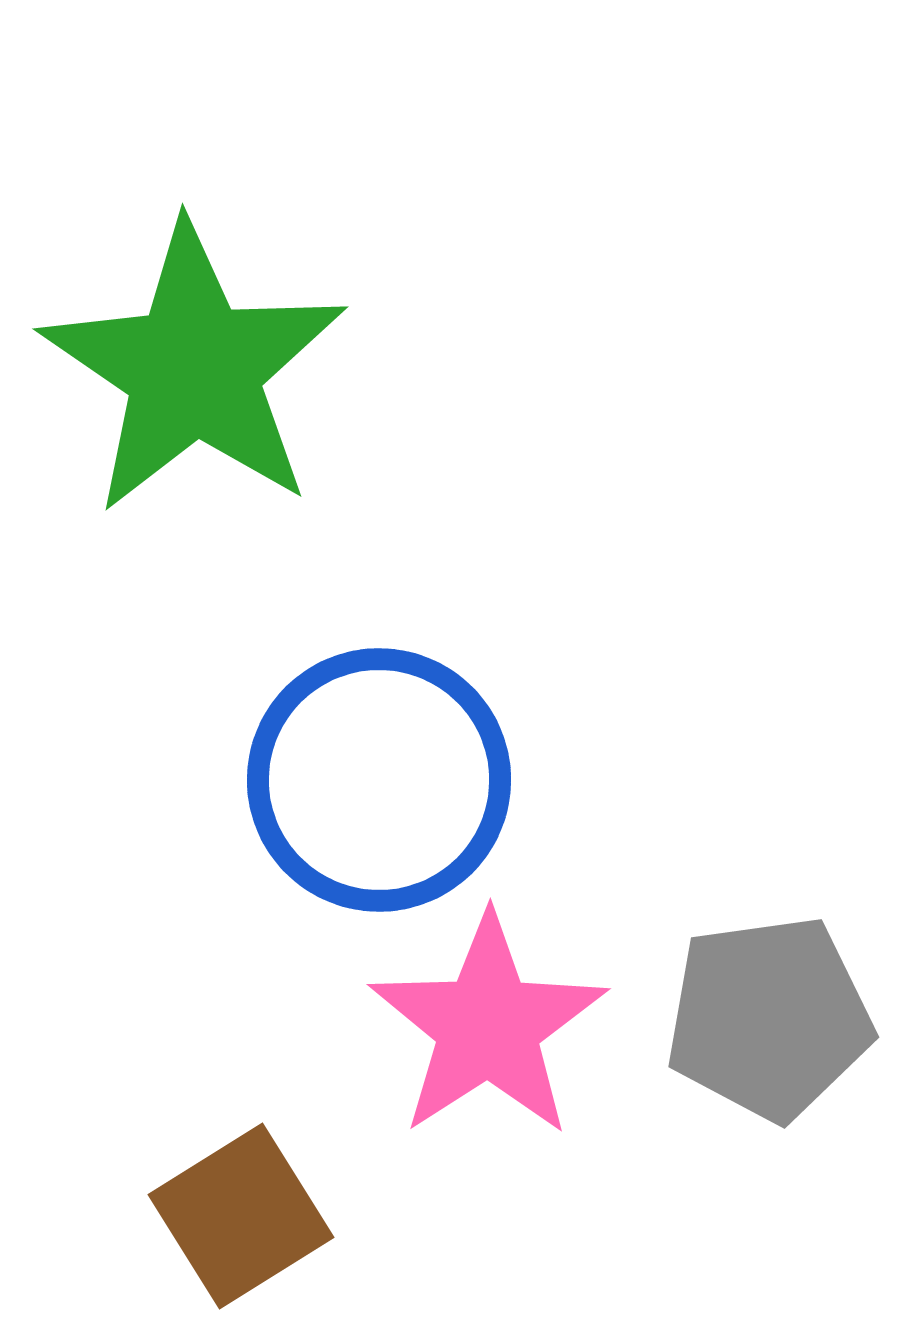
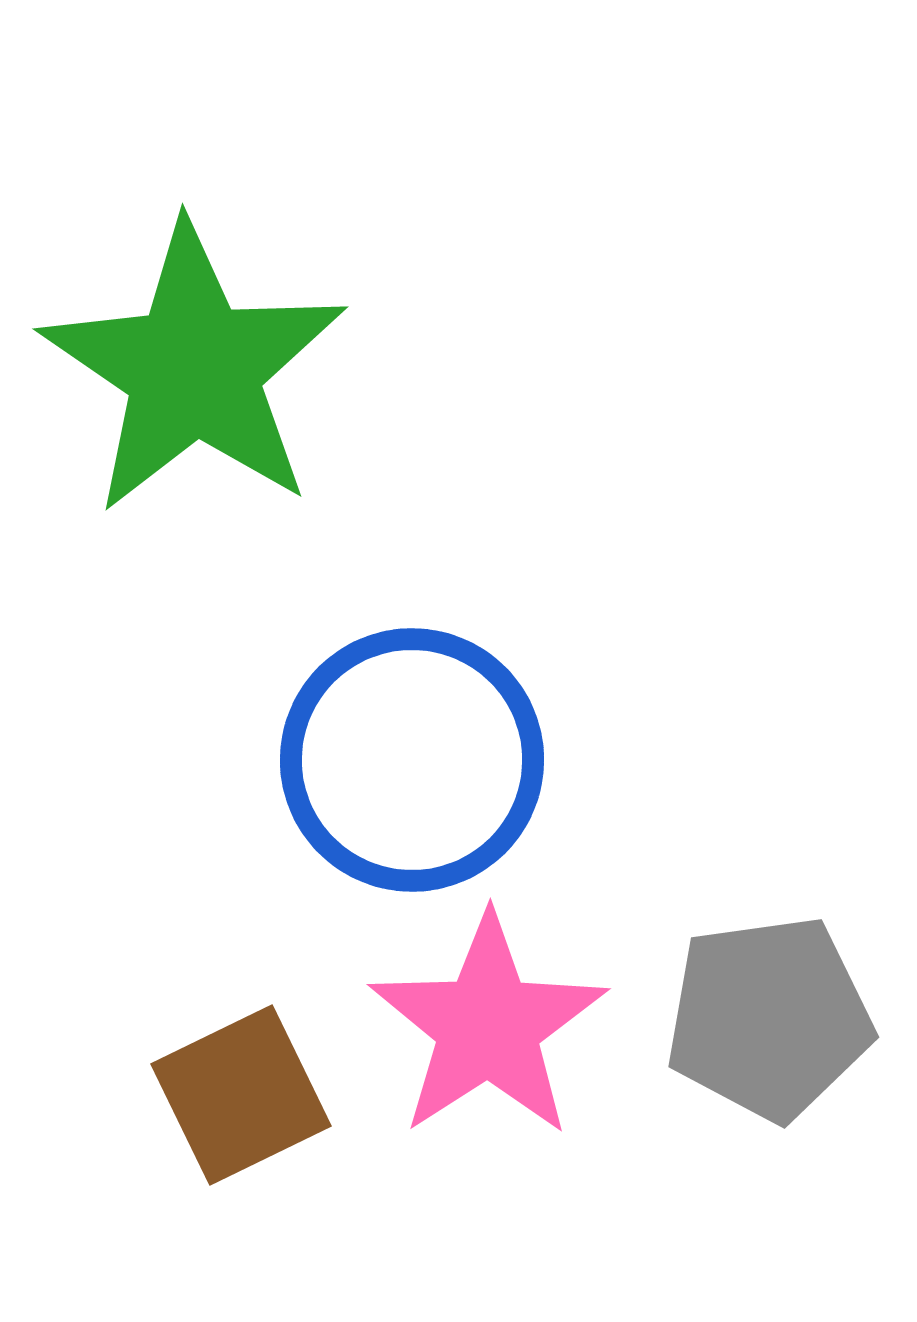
blue circle: moved 33 px right, 20 px up
brown square: moved 121 px up; rotated 6 degrees clockwise
